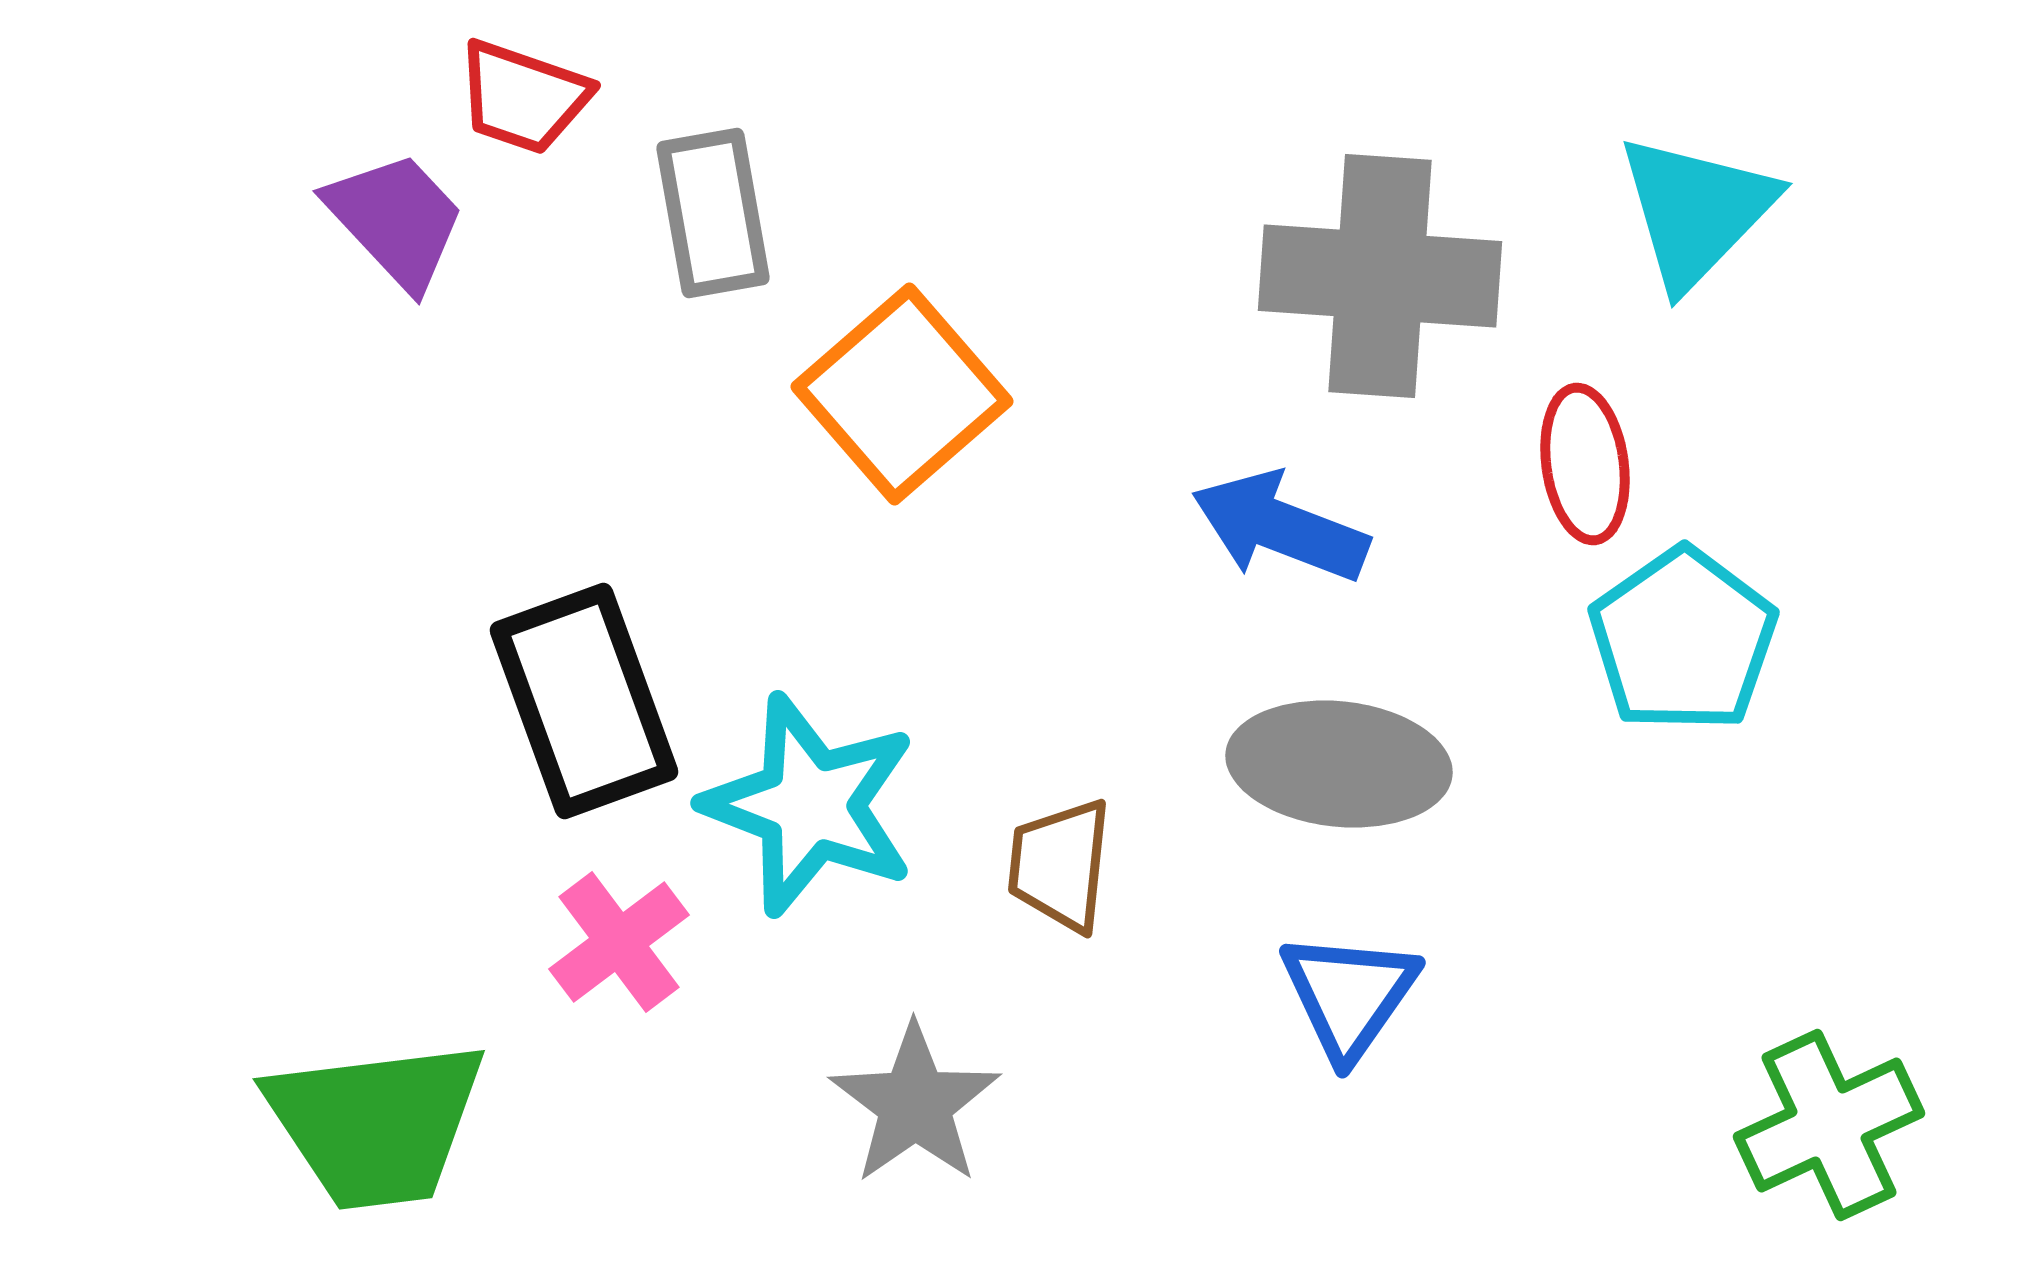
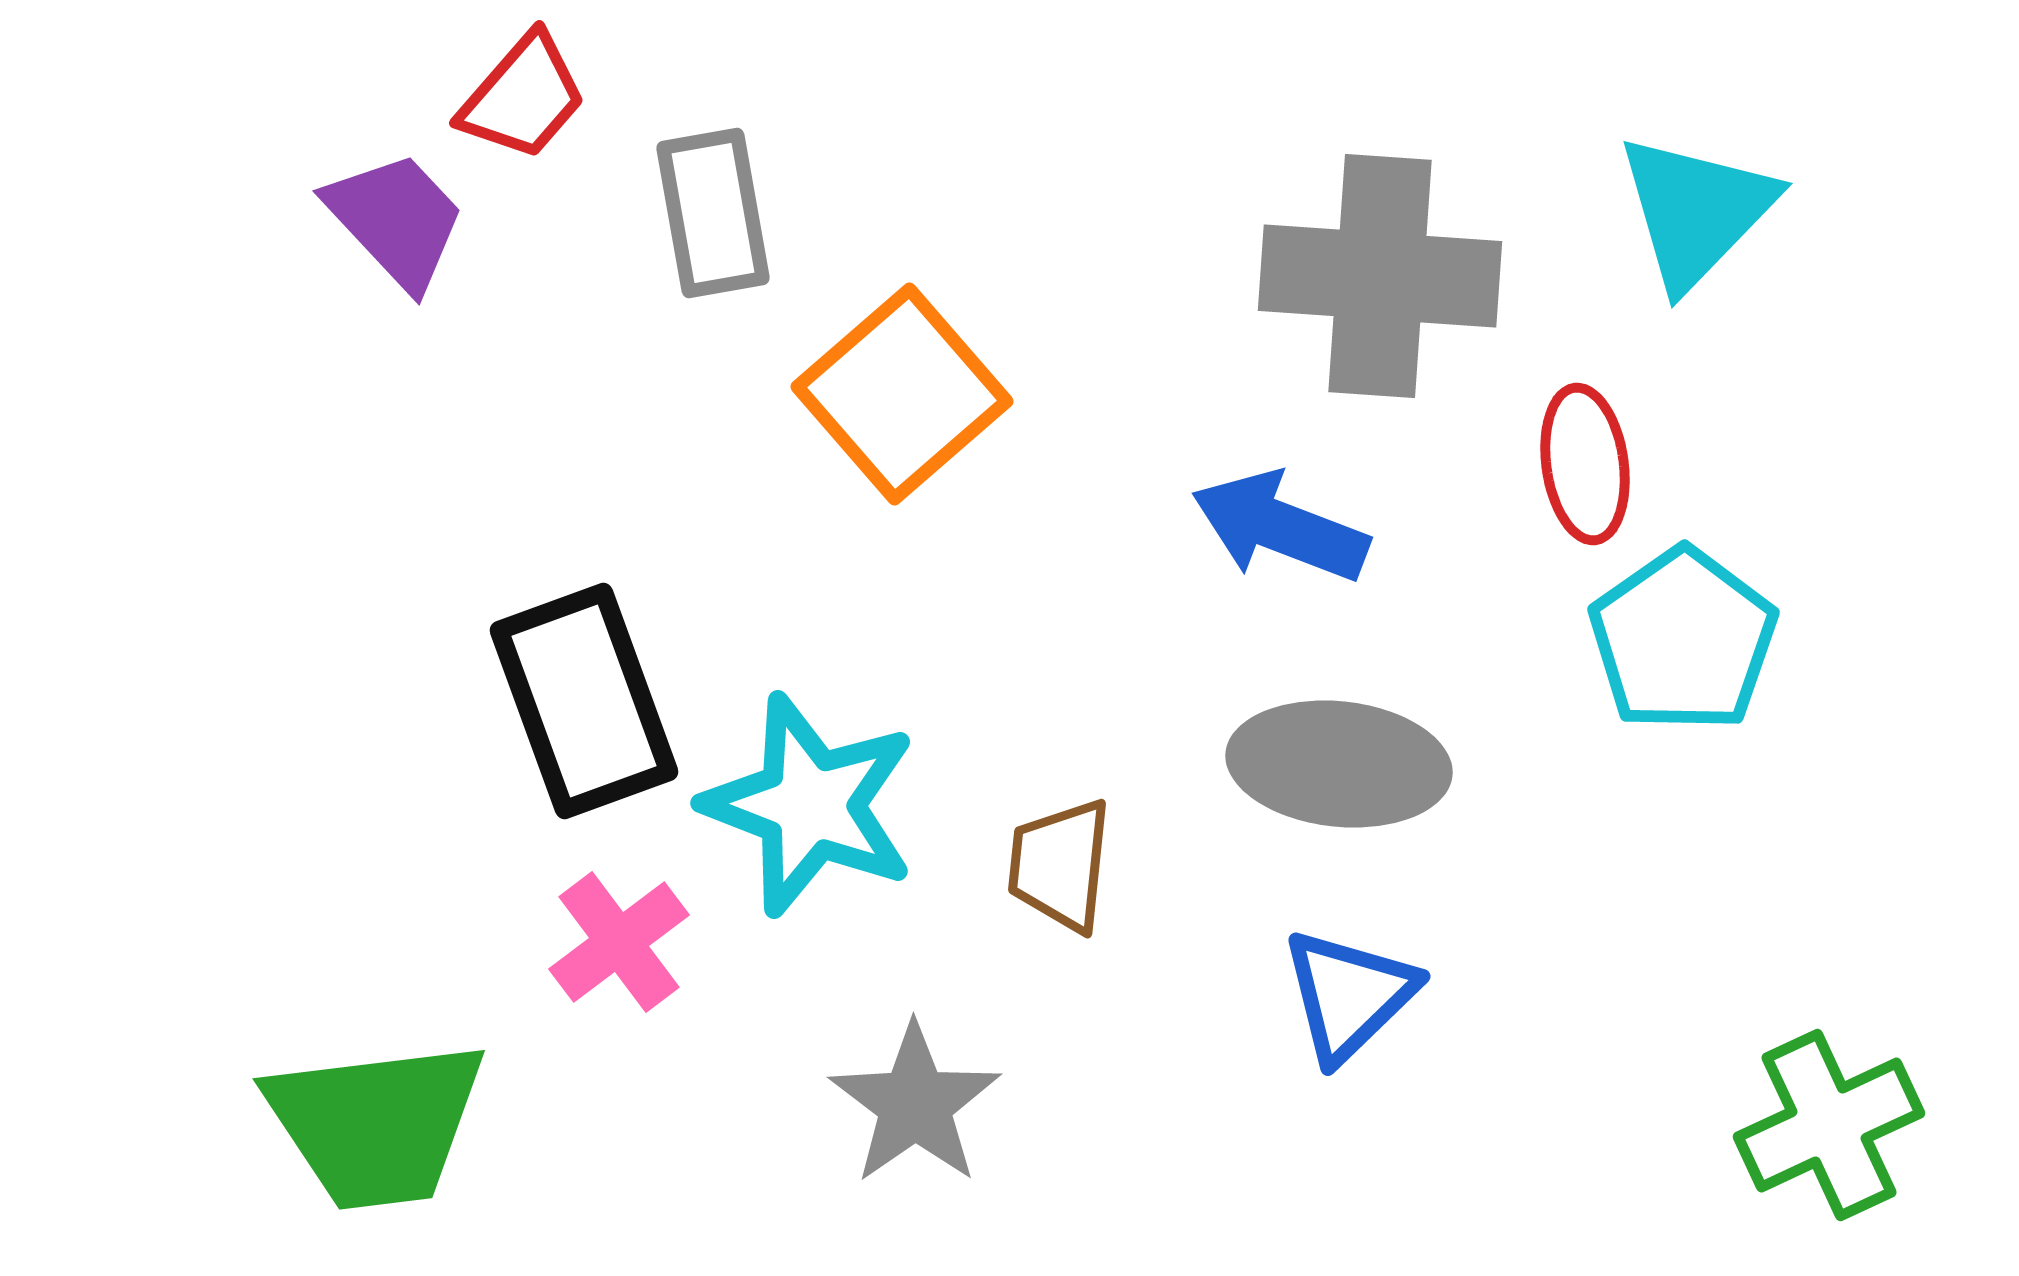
red trapezoid: rotated 68 degrees counterclockwise
blue triangle: rotated 11 degrees clockwise
